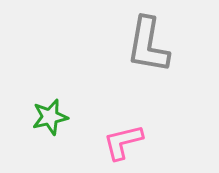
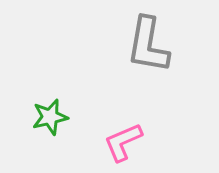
pink L-shape: rotated 9 degrees counterclockwise
